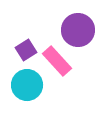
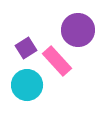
purple square: moved 2 px up
